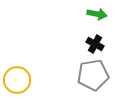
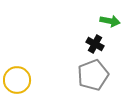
green arrow: moved 13 px right, 7 px down
gray pentagon: rotated 12 degrees counterclockwise
